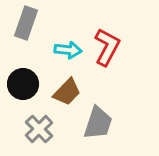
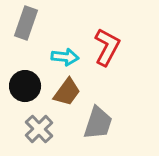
cyan arrow: moved 3 px left, 7 px down
black circle: moved 2 px right, 2 px down
brown trapezoid: rotated 8 degrees counterclockwise
